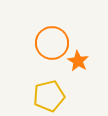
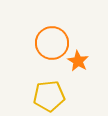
yellow pentagon: rotated 8 degrees clockwise
